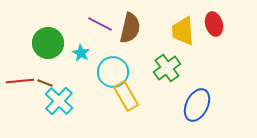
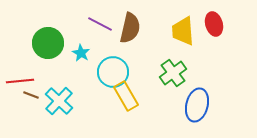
green cross: moved 6 px right, 5 px down
brown line: moved 14 px left, 12 px down
blue ellipse: rotated 12 degrees counterclockwise
